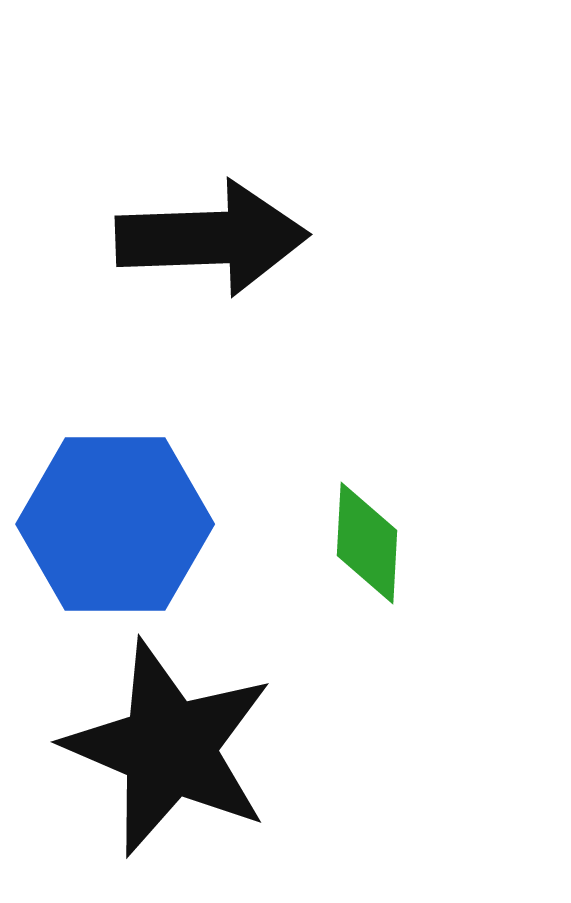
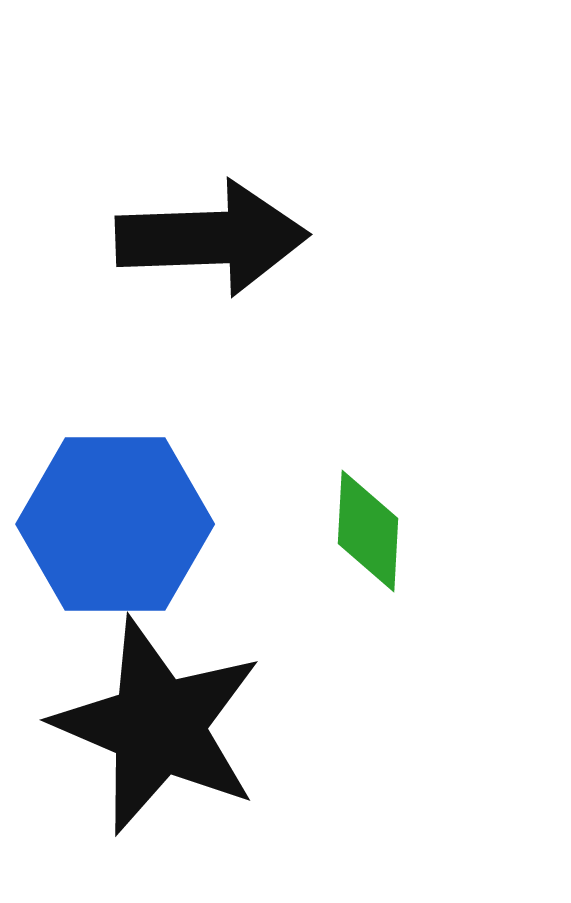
green diamond: moved 1 px right, 12 px up
black star: moved 11 px left, 22 px up
